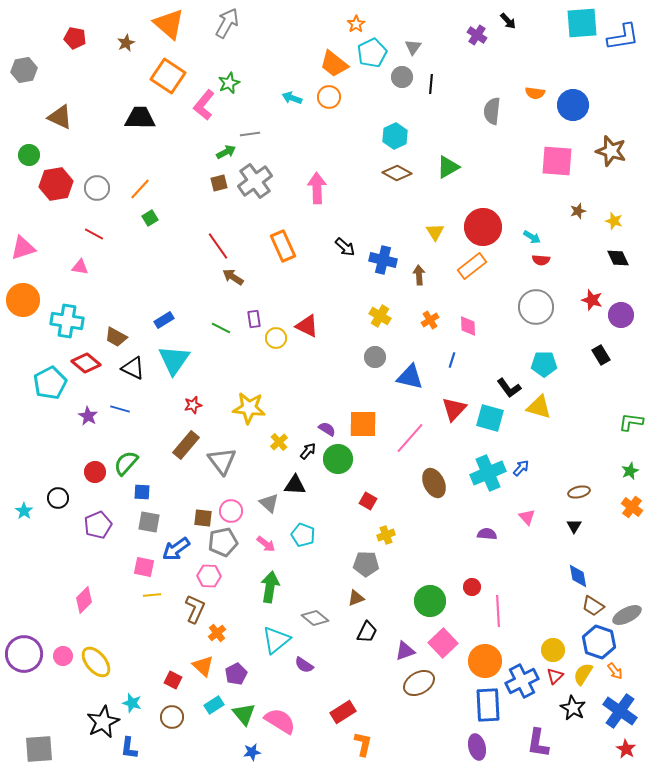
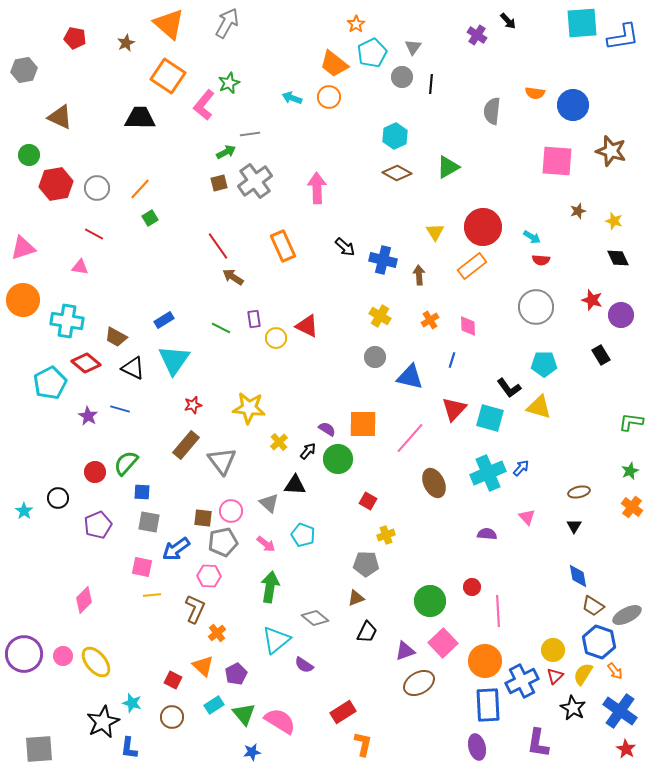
pink square at (144, 567): moved 2 px left
